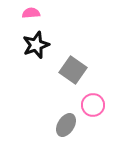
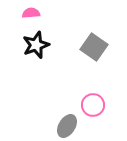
gray square: moved 21 px right, 23 px up
gray ellipse: moved 1 px right, 1 px down
